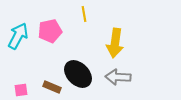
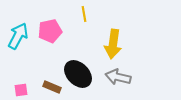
yellow arrow: moved 2 px left, 1 px down
gray arrow: rotated 10 degrees clockwise
